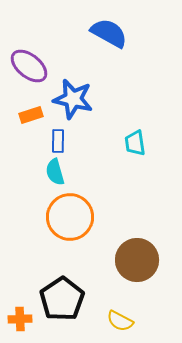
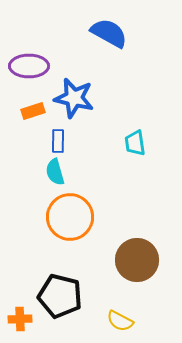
purple ellipse: rotated 39 degrees counterclockwise
blue star: moved 1 px right, 1 px up
orange rectangle: moved 2 px right, 4 px up
black pentagon: moved 2 px left, 3 px up; rotated 24 degrees counterclockwise
